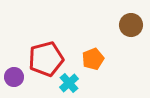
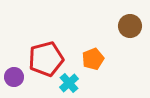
brown circle: moved 1 px left, 1 px down
